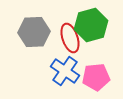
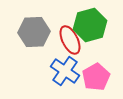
green hexagon: moved 1 px left
red ellipse: moved 2 px down; rotated 8 degrees counterclockwise
pink pentagon: rotated 24 degrees counterclockwise
